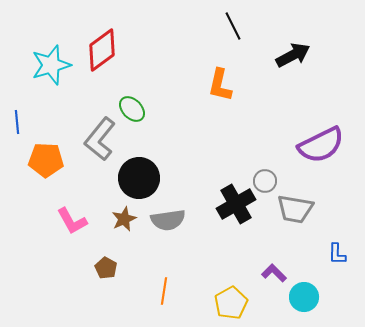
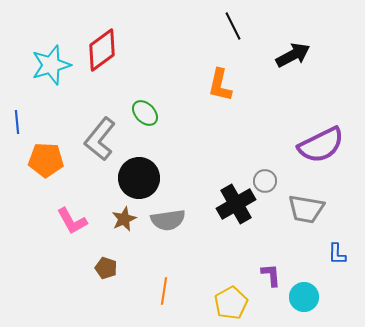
green ellipse: moved 13 px right, 4 px down
gray trapezoid: moved 11 px right
brown pentagon: rotated 10 degrees counterclockwise
purple L-shape: moved 3 px left, 2 px down; rotated 40 degrees clockwise
